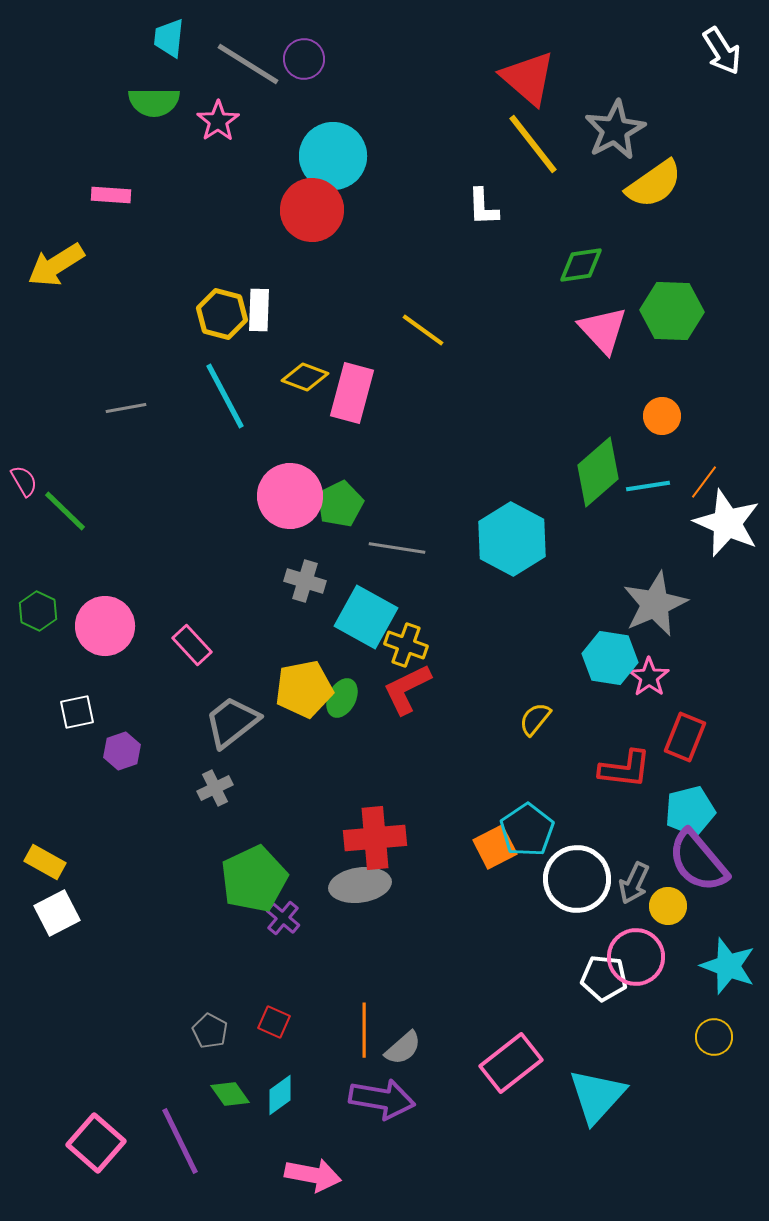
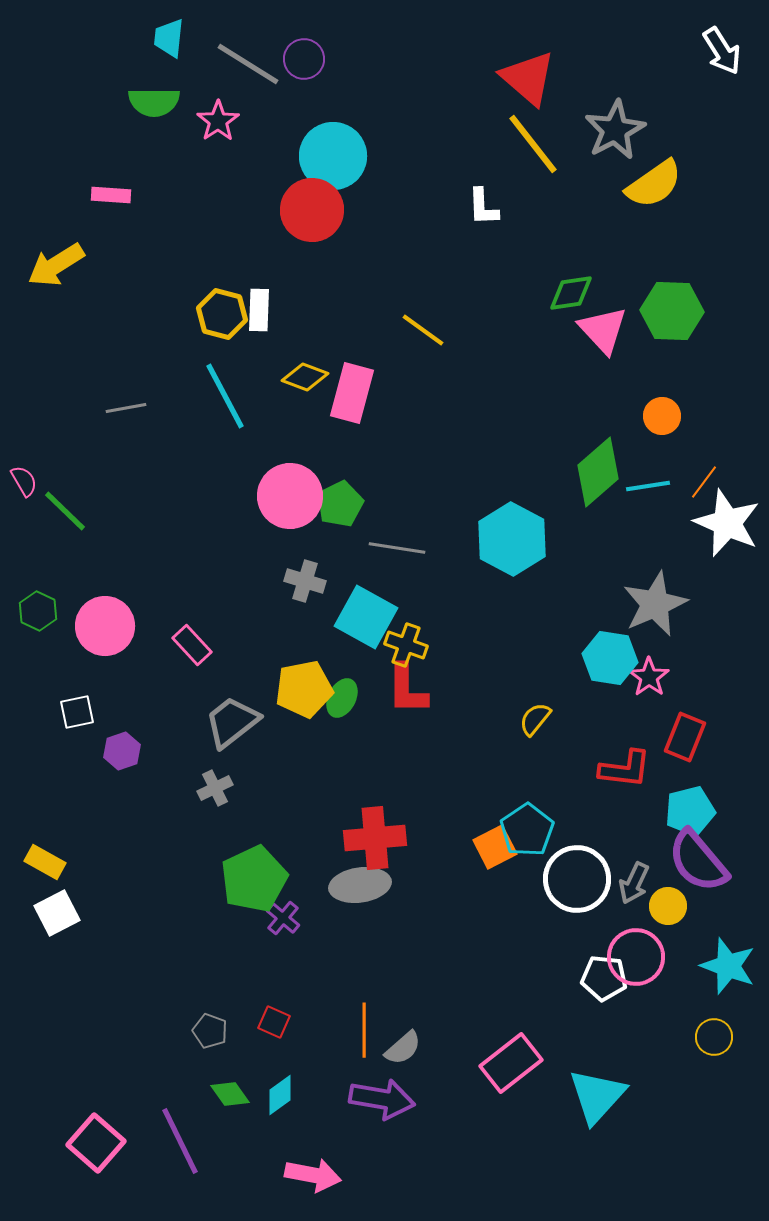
green diamond at (581, 265): moved 10 px left, 28 px down
red L-shape at (407, 689): rotated 64 degrees counterclockwise
gray pentagon at (210, 1031): rotated 8 degrees counterclockwise
